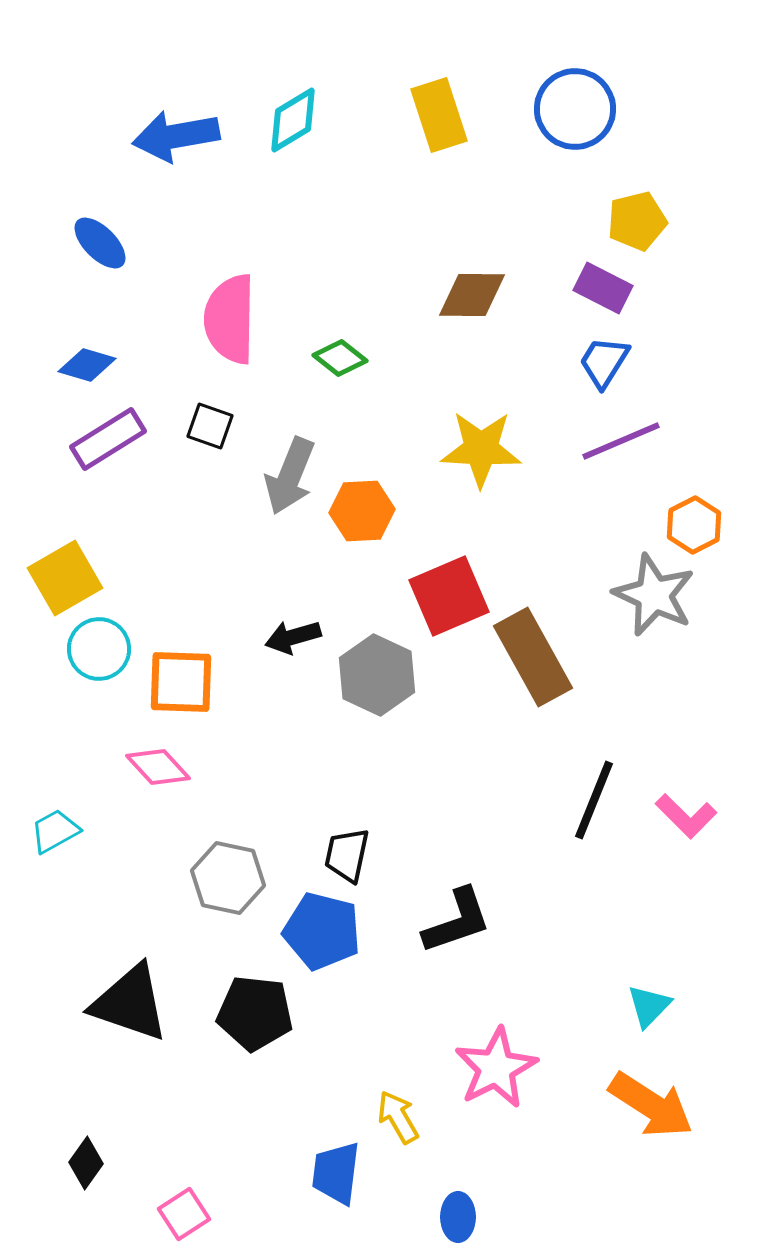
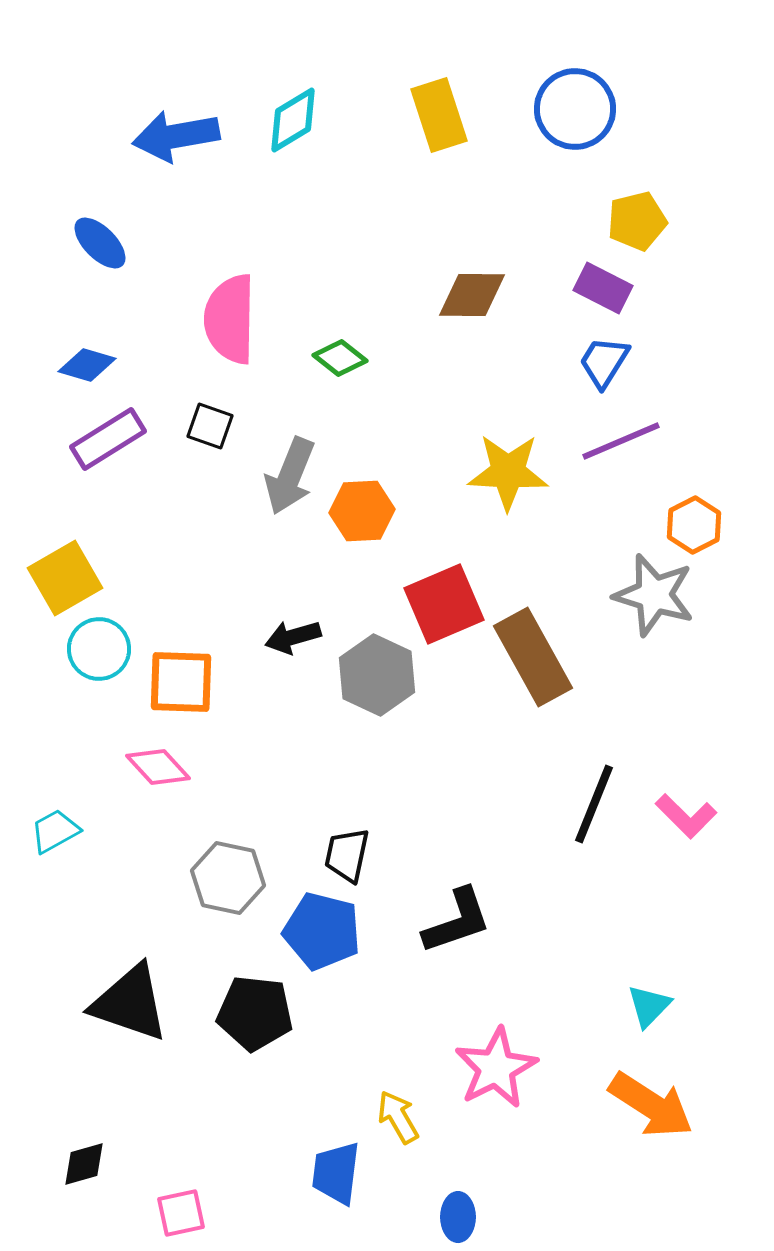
yellow star at (481, 449): moved 27 px right, 23 px down
gray star at (654, 595): rotated 8 degrees counterclockwise
red square at (449, 596): moved 5 px left, 8 px down
black line at (594, 800): moved 4 px down
black diamond at (86, 1163): moved 2 px left, 1 px down; rotated 39 degrees clockwise
pink square at (184, 1214): moved 3 px left, 1 px up; rotated 21 degrees clockwise
